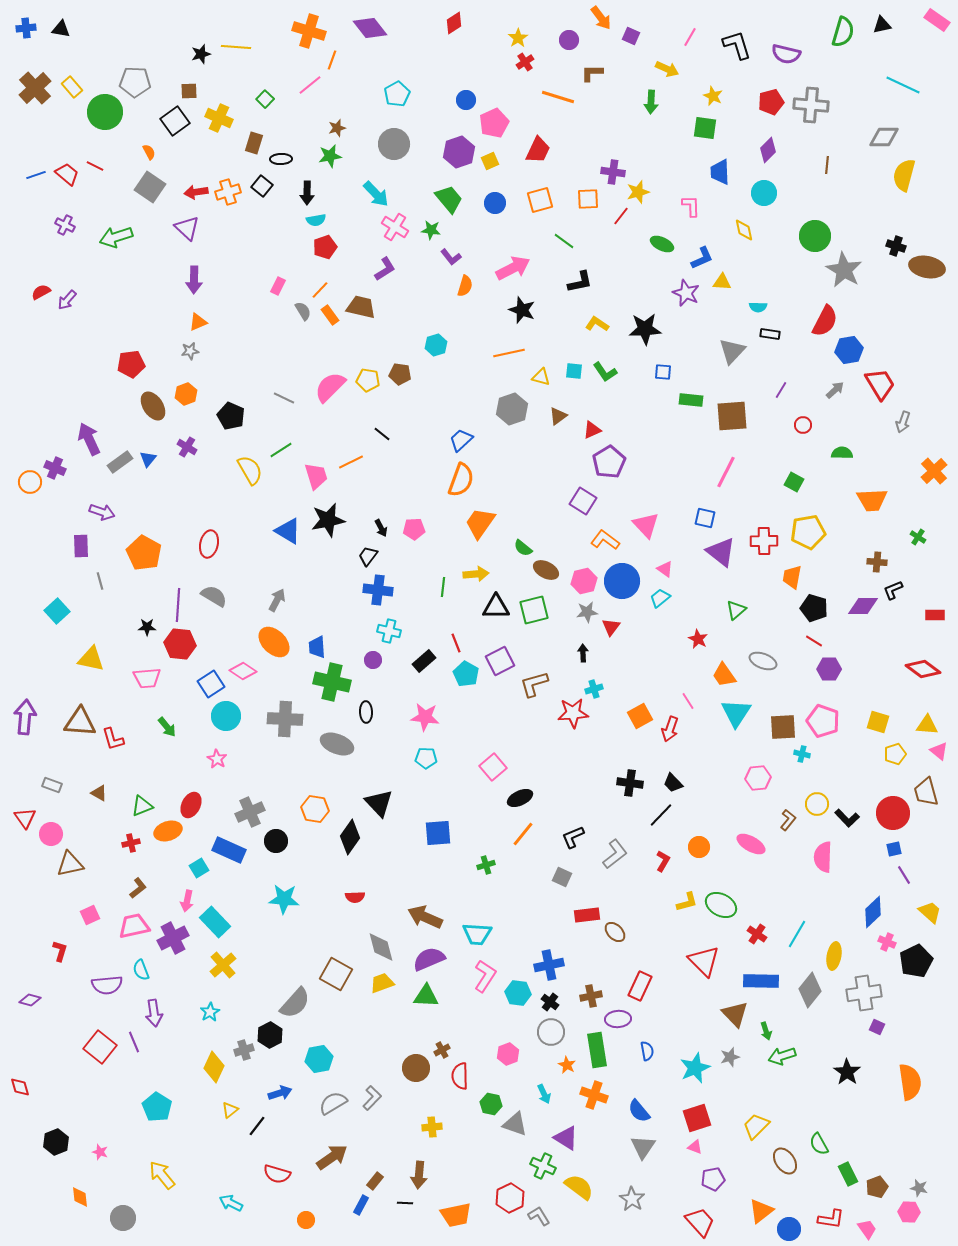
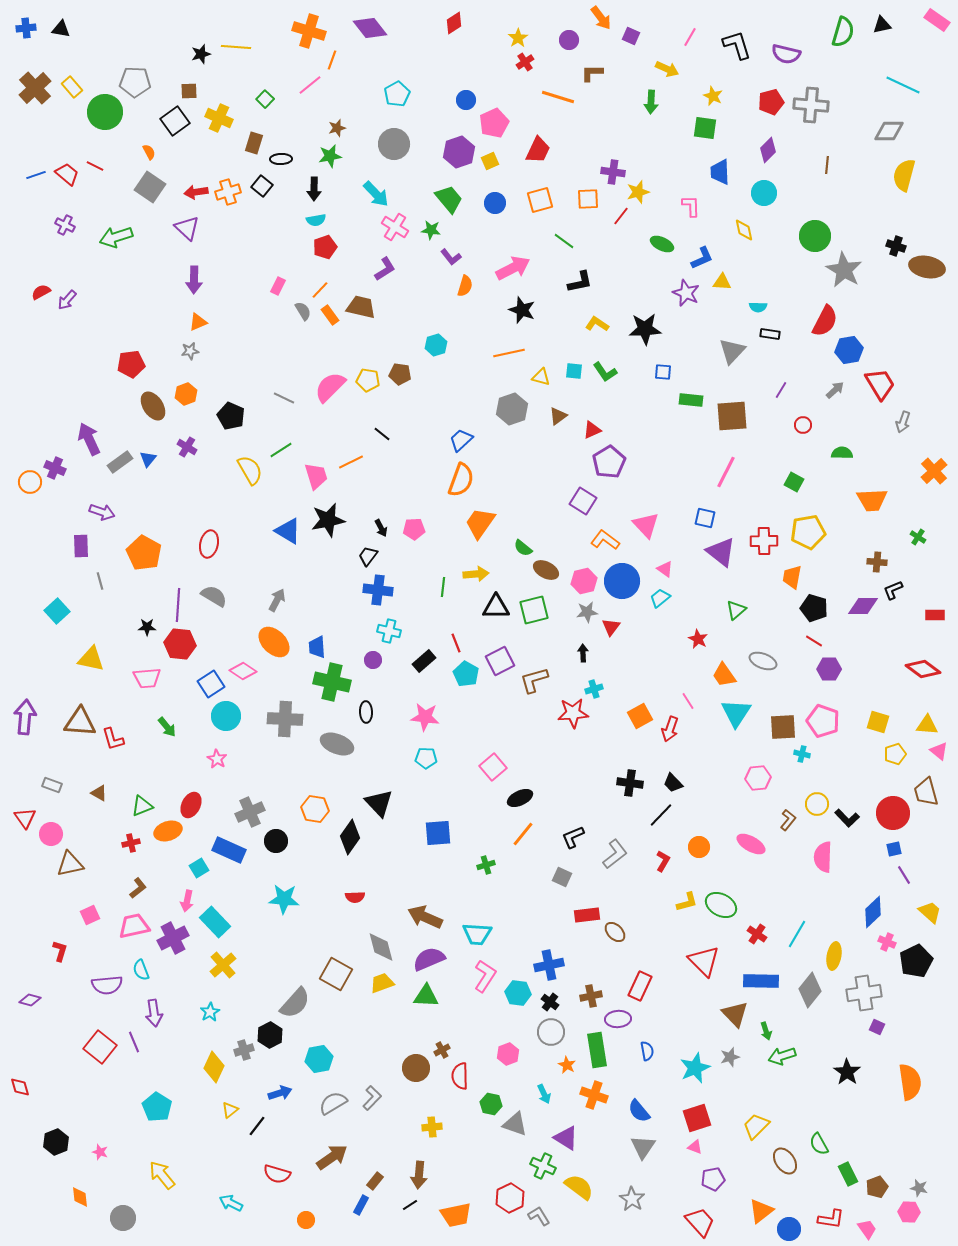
gray diamond at (884, 137): moved 5 px right, 6 px up
black arrow at (307, 193): moved 7 px right, 4 px up
brown L-shape at (534, 684): moved 4 px up
black line at (405, 1203): moved 5 px right, 2 px down; rotated 35 degrees counterclockwise
